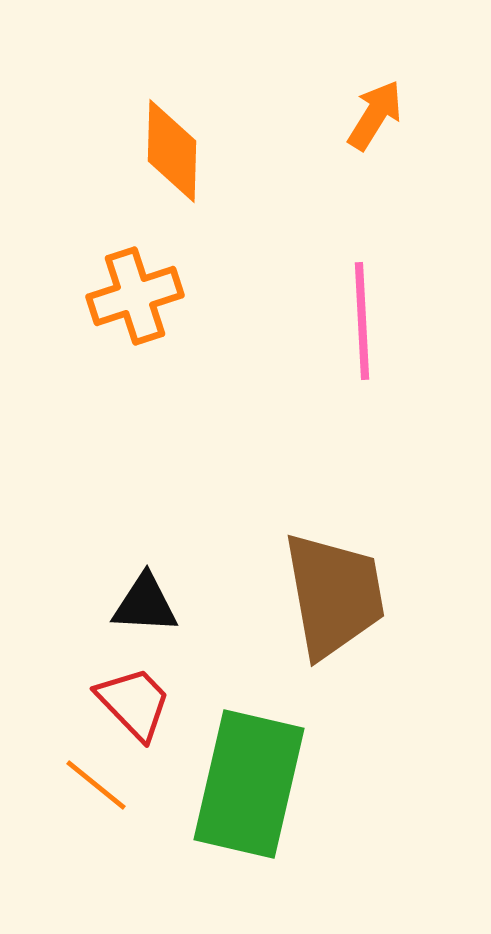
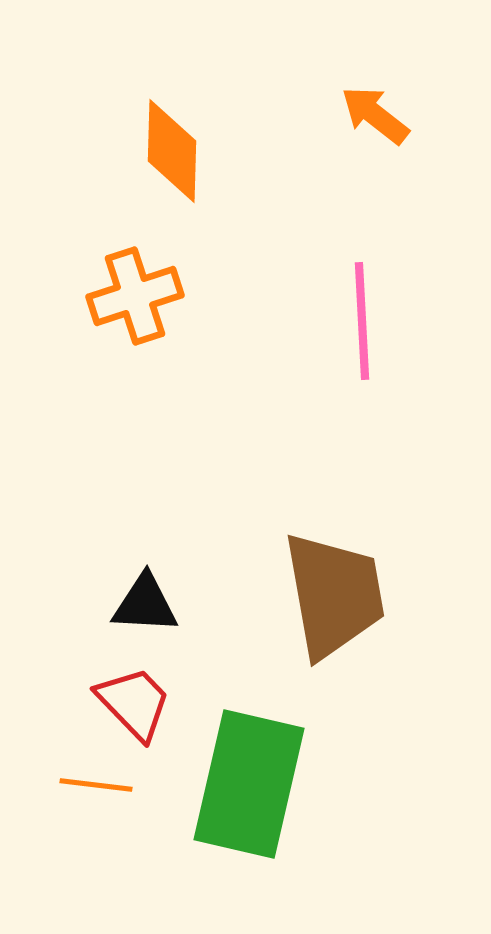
orange arrow: rotated 84 degrees counterclockwise
orange line: rotated 32 degrees counterclockwise
